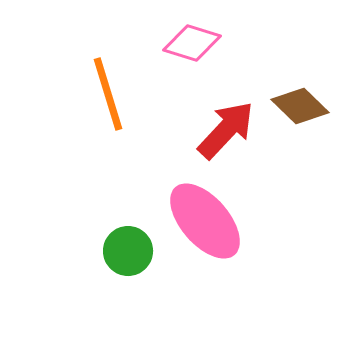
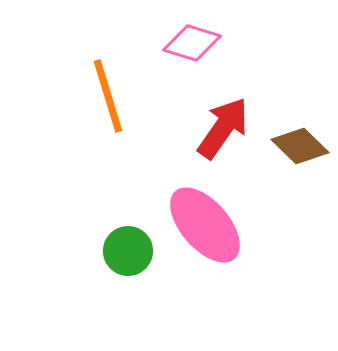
orange line: moved 2 px down
brown diamond: moved 40 px down
red arrow: moved 3 px left, 2 px up; rotated 8 degrees counterclockwise
pink ellipse: moved 4 px down
